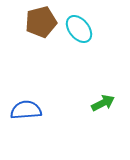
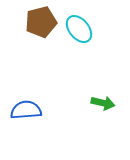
green arrow: rotated 40 degrees clockwise
